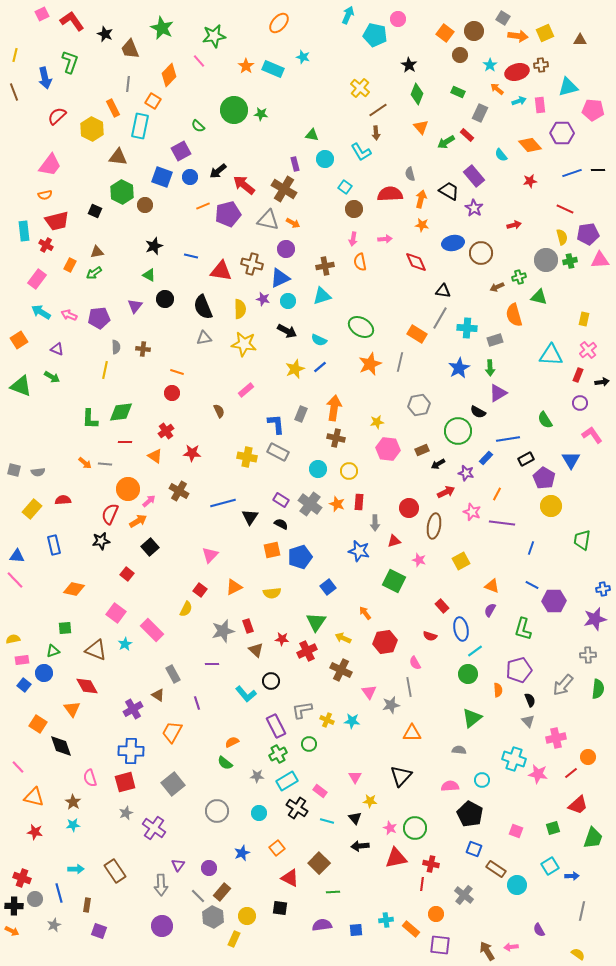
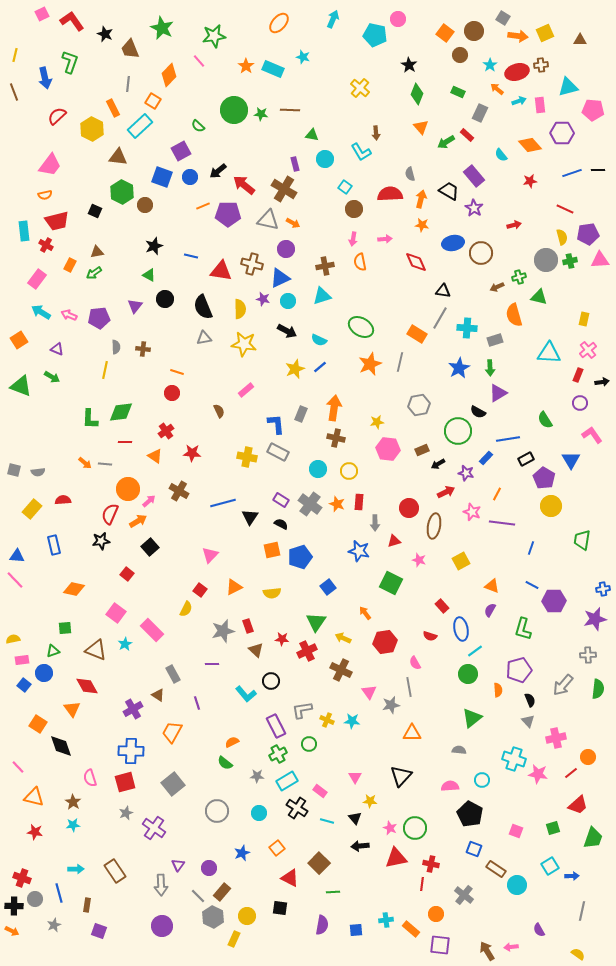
cyan arrow at (348, 15): moved 15 px left, 4 px down
brown line at (378, 110): moved 88 px left; rotated 36 degrees clockwise
cyan rectangle at (140, 126): rotated 35 degrees clockwise
purple pentagon at (228, 214): rotated 15 degrees clockwise
cyan triangle at (551, 355): moved 2 px left, 2 px up
green square at (394, 581): moved 3 px left, 2 px down
purple semicircle at (322, 925): rotated 108 degrees clockwise
